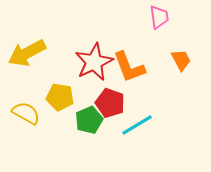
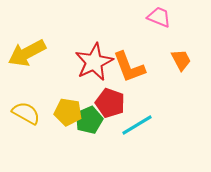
pink trapezoid: rotated 60 degrees counterclockwise
yellow pentagon: moved 8 px right, 15 px down
